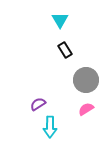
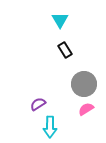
gray circle: moved 2 px left, 4 px down
